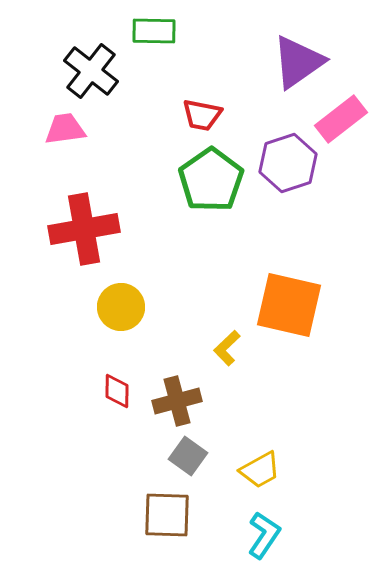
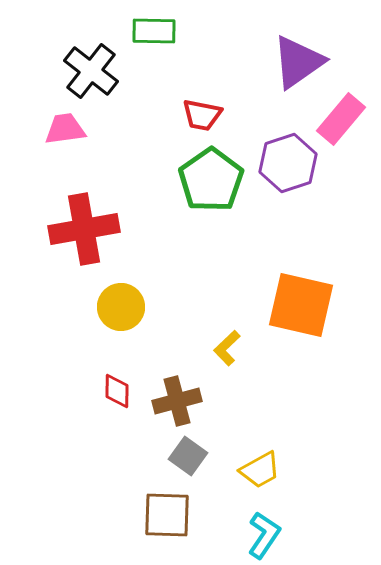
pink rectangle: rotated 12 degrees counterclockwise
orange square: moved 12 px right
